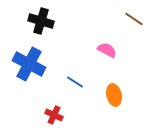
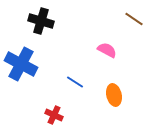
blue cross: moved 8 px left
